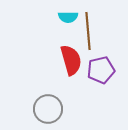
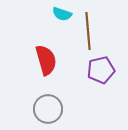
cyan semicircle: moved 6 px left, 3 px up; rotated 18 degrees clockwise
red semicircle: moved 25 px left
